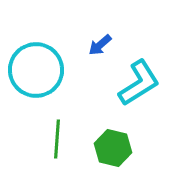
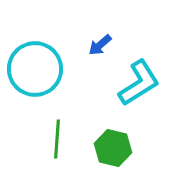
cyan circle: moved 1 px left, 1 px up
